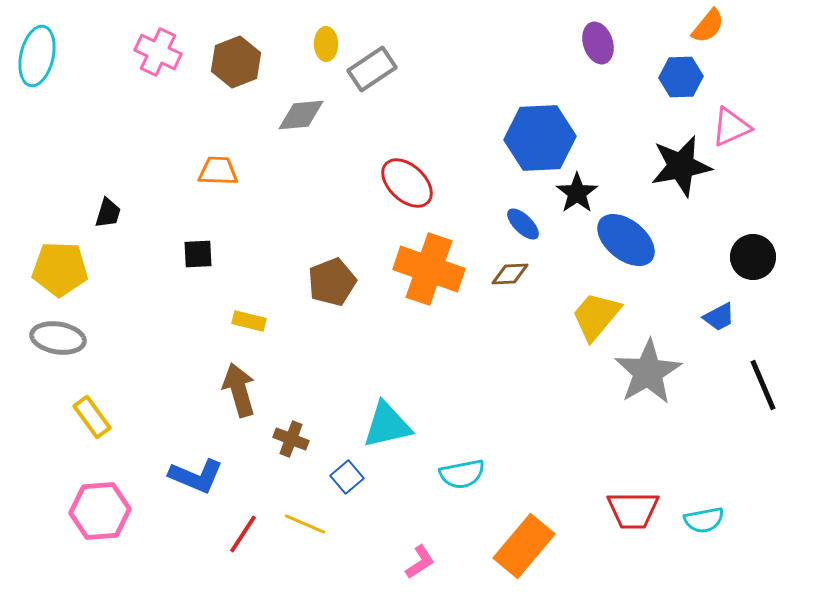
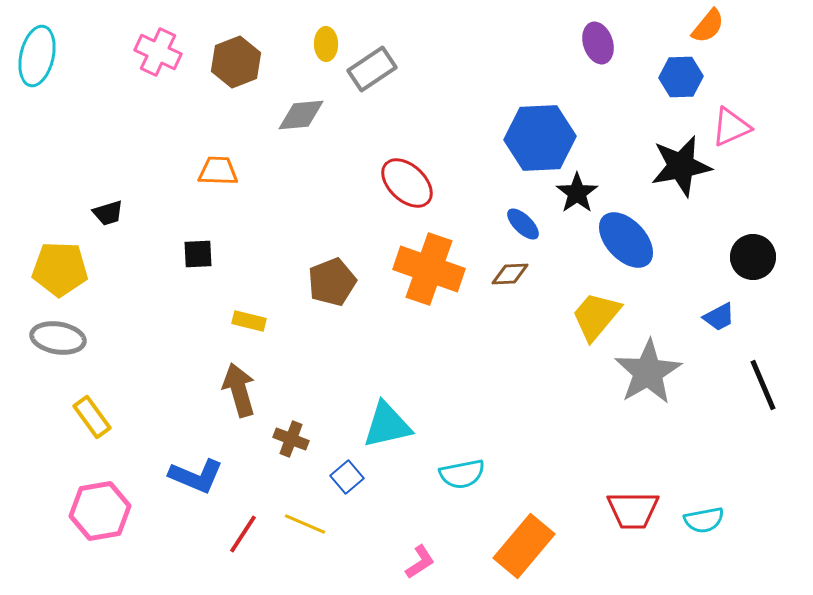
black trapezoid at (108, 213): rotated 56 degrees clockwise
blue ellipse at (626, 240): rotated 8 degrees clockwise
pink hexagon at (100, 511): rotated 6 degrees counterclockwise
